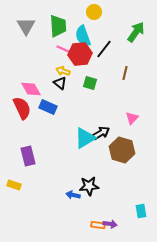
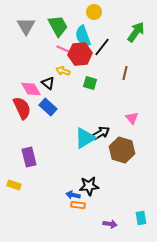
green trapezoid: rotated 25 degrees counterclockwise
black line: moved 2 px left, 2 px up
black triangle: moved 12 px left
blue rectangle: rotated 18 degrees clockwise
pink triangle: rotated 24 degrees counterclockwise
purple rectangle: moved 1 px right, 1 px down
cyan rectangle: moved 7 px down
orange rectangle: moved 20 px left, 20 px up
